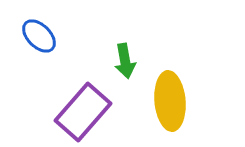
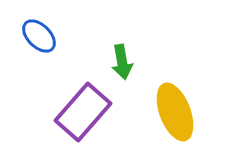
green arrow: moved 3 px left, 1 px down
yellow ellipse: moved 5 px right, 11 px down; rotated 16 degrees counterclockwise
